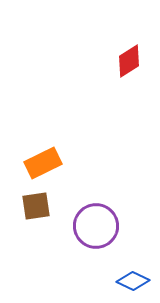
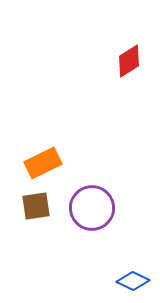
purple circle: moved 4 px left, 18 px up
